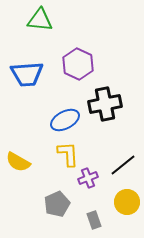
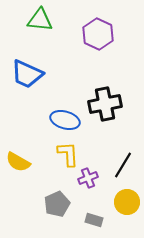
purple hexagon: moved 20 px right, 30 px up
blue trapezoid: rotated 28 degrees clockwise
blue ellipse: rotated 44 degrees clockwise
black line: rotated 20 degrees counterclockwise
gray rectangle: rotated 54 degrees counterclockwise
